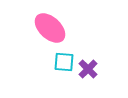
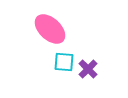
pink ellipse: moved 1 px down
